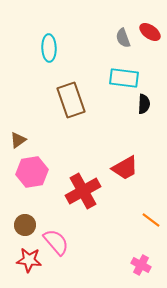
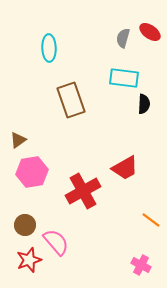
gray semicircle: rotated 36 degrees clockwise
red star: rotated 25 degrees counterclockwise
